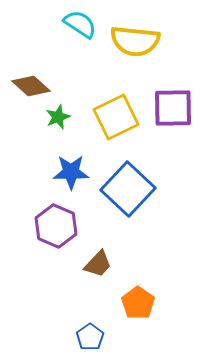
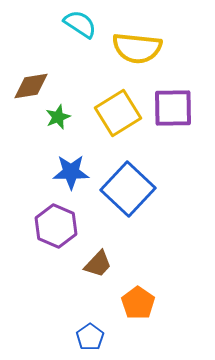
yellow semicircle: moved 2 px right, 7 px down
brown diamond: rotated 51 degrees counterclockwise
yellow square: moved 2 px right, 4 px up; rotated 6 degrees counterclockwise
